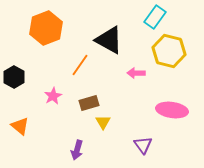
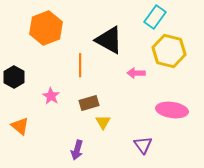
orange line: rotated 35 degrees counterclockwise
pink star: moved 2 px left; rotated 12 degrees counterclockwise
